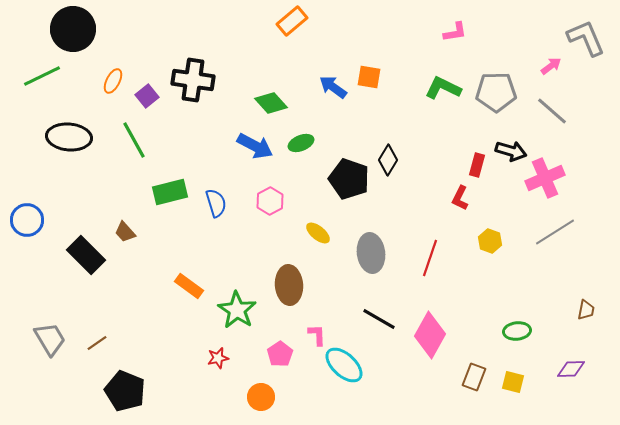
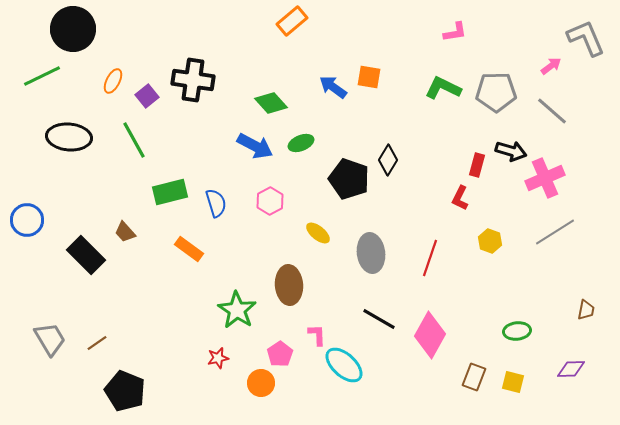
orange rectangle at (189, 286): moved 37 px up
orange circle at (261, 397): moved 14 px up
